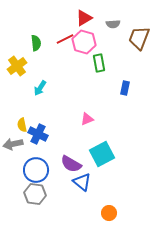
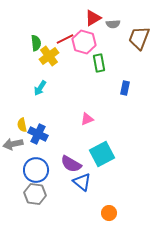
red triangle: moved 9 px right
yellow cross: moved 32 px right, 10 px up
